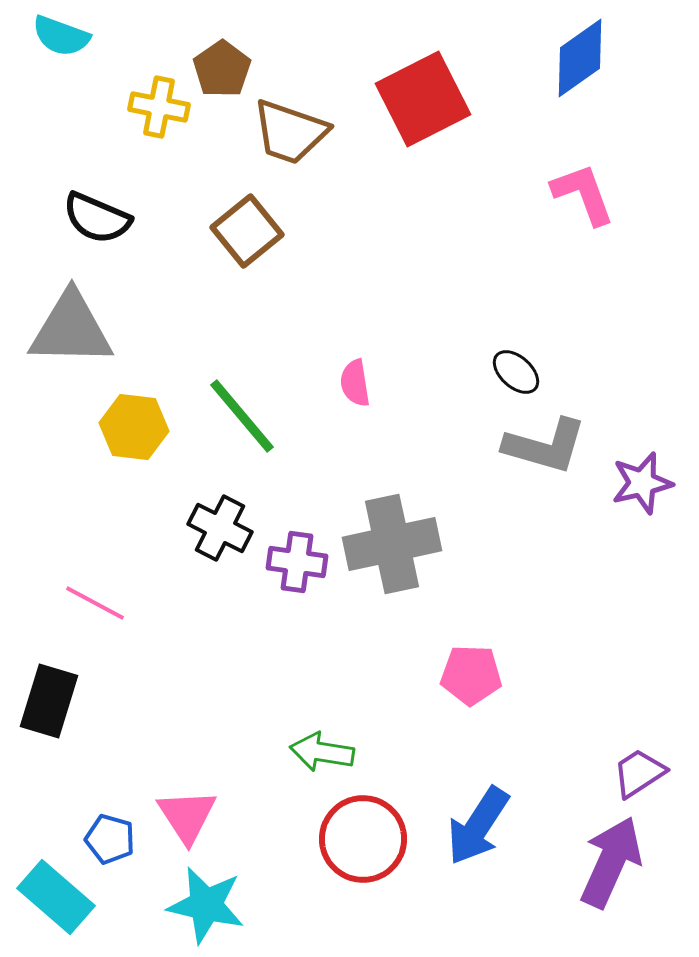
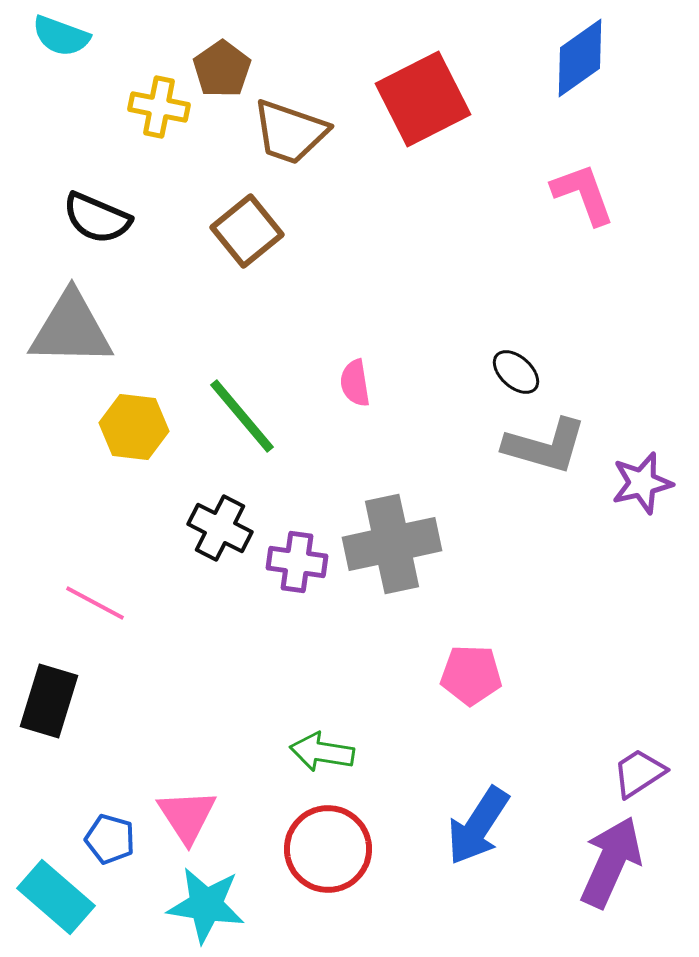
red circle: moved 35 px left, 10 px down
cyan star: rotated 4 degrees counterclockwise
